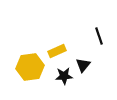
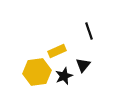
black line: moved 10 px left, 5 px up
yellow hexagon: moved 7 px right, 5 px down
black star: rotated 18 degrees counterclockwise
